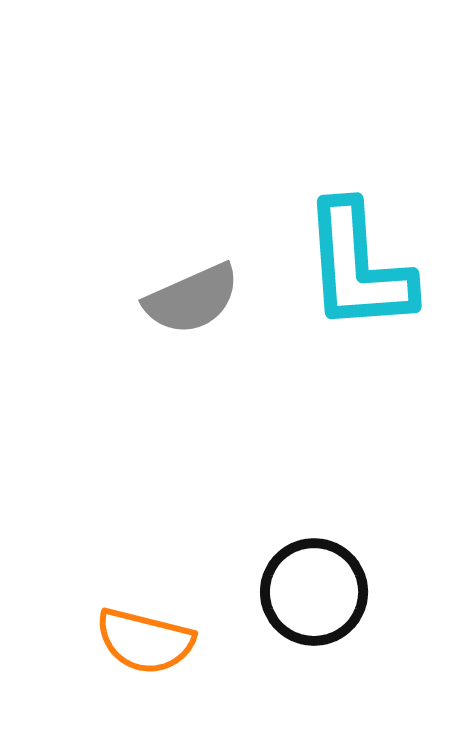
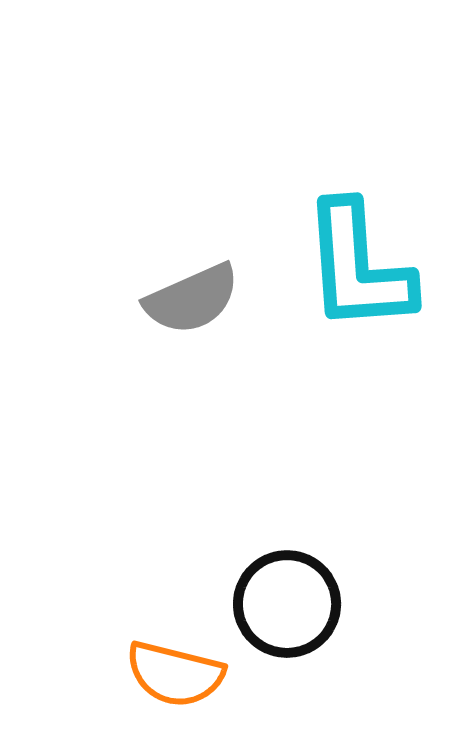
black circle: moved 27 px left, 12 px down
orange semicircle: moved 30 px right, 33 px down
